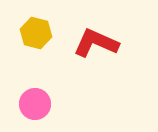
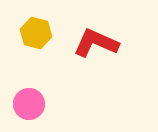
pink circle: moved 6 px left
